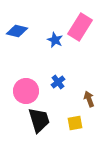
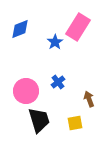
pink rectangle: moved 2 px left
blue diamond: moved 3 px right, 2 px up; rotated 35 degrees counterclockwise
blue star: moved 2 px down; rotated 14 degrees clockwise
